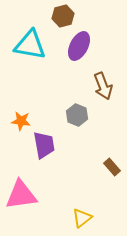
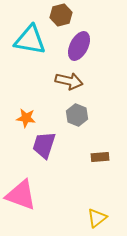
brown hexagon: moved 2 px left, 1 px up
cyan triangle: moved 5 px up
brown arrow: moved 34 px left, 5 px up; rotated 56 degrees counterclockwise
orange star: moved 5 px right, 3 px up
purple trapezoid: rotated 152 degrees counterclockwise
brown rectangle: moved 12 px left, 10 px up; rotated 54 degrees counterclockwise
pink triangle: rotated 28 degrees clockwise
yellow triangle: moved 15 px right
